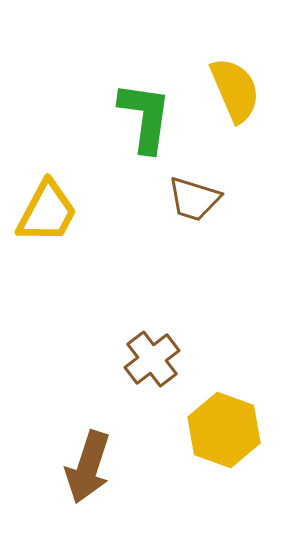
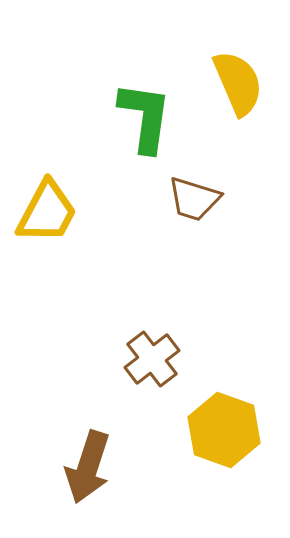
yellow semicircle: moved 3 px right, 7 px up
